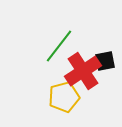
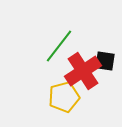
black square: rotated 20 degrees clockwise
